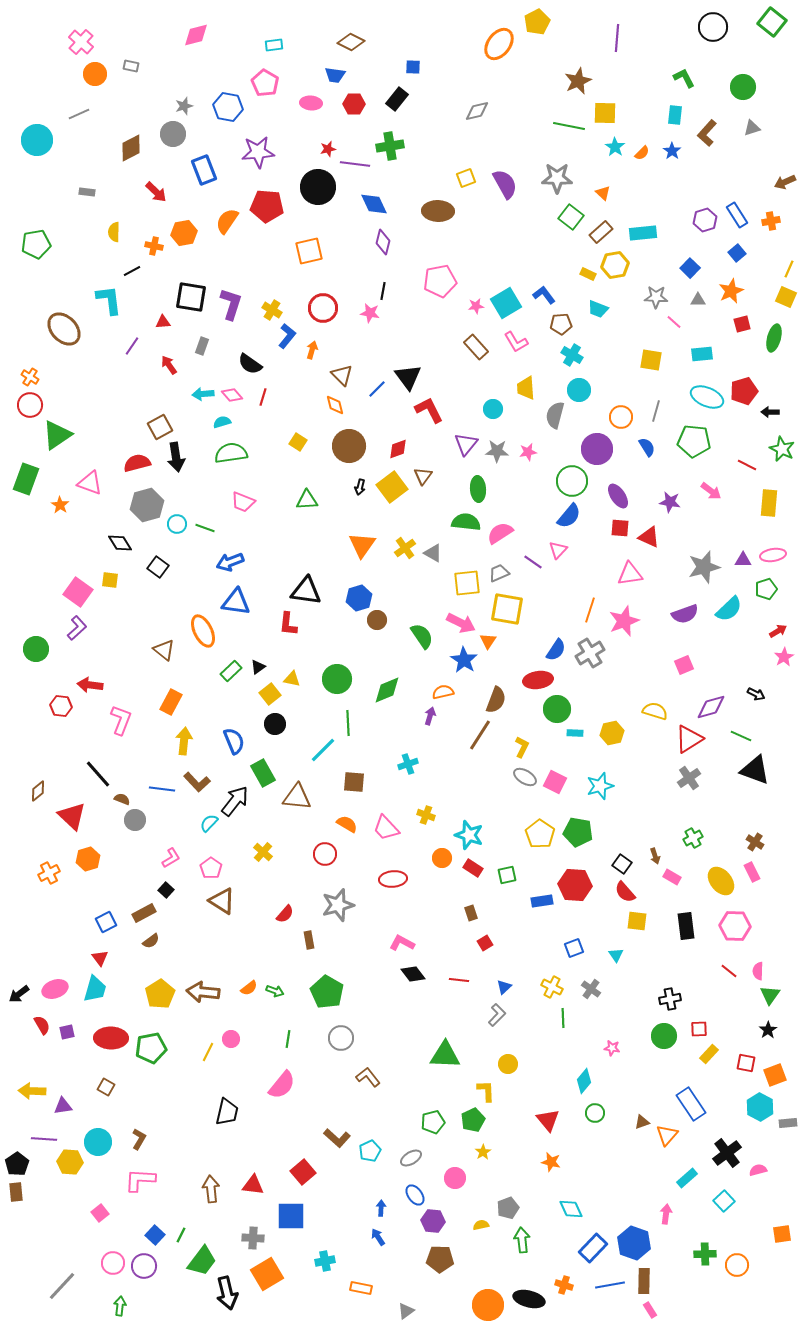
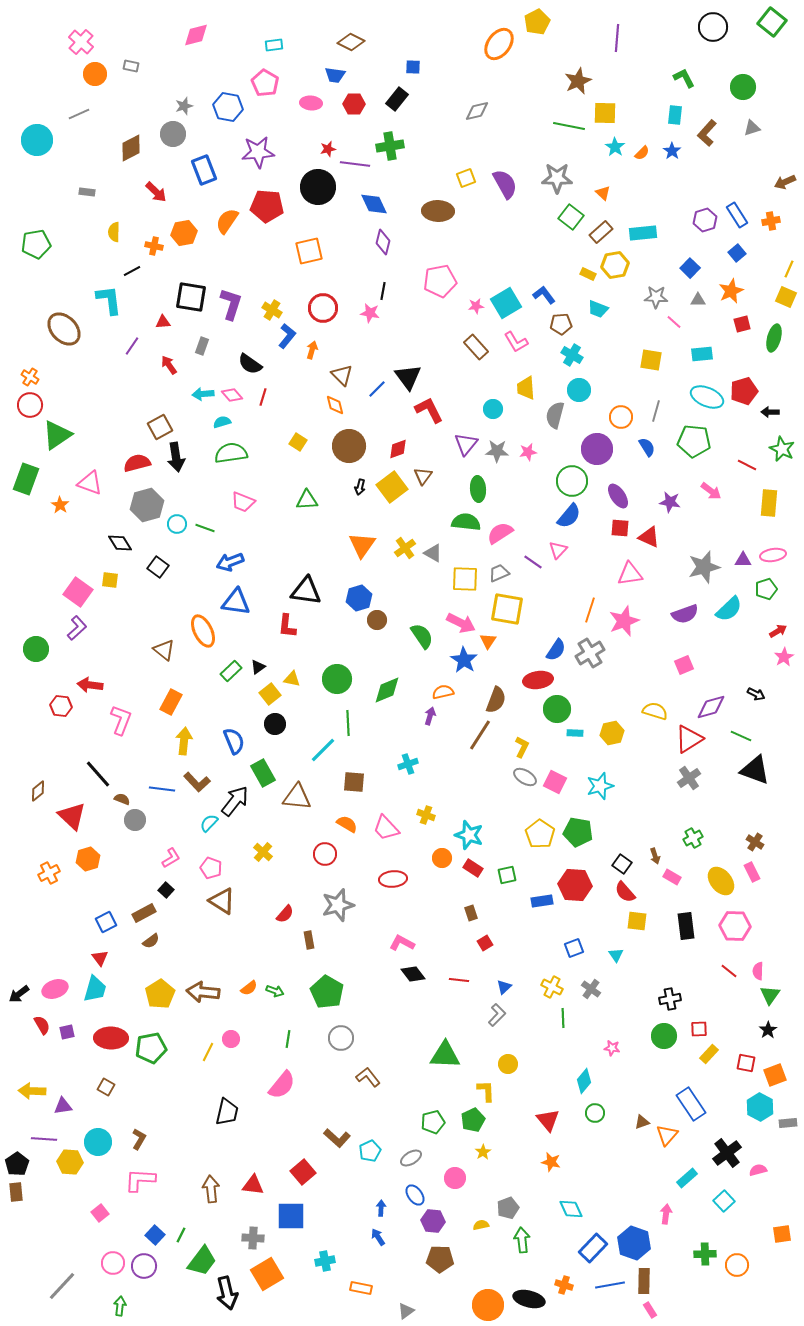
yellow square at (467, 583): moved 2 px left, 4 px up; rotated 8 degrees clockwise
red L-shape at (288, 624): moved 1 px left, 2 px down
pink pentagon at (211, 868): rotated 15 degrees counterclockwise
